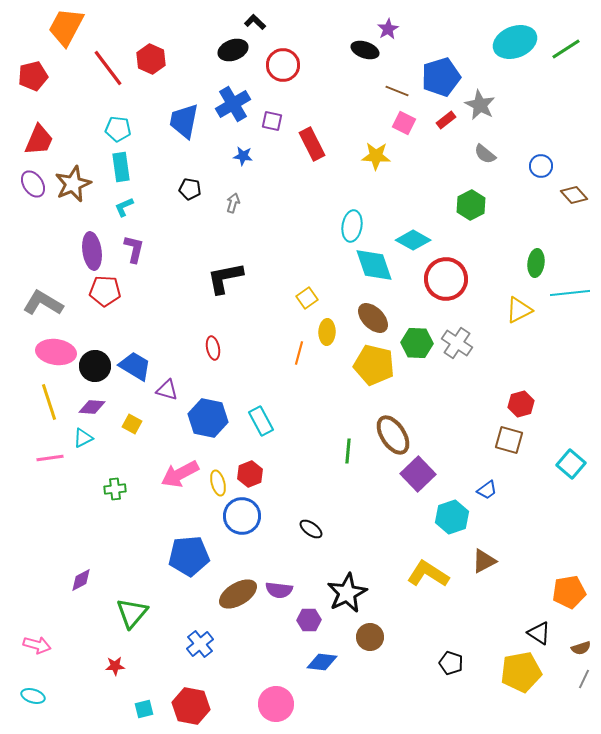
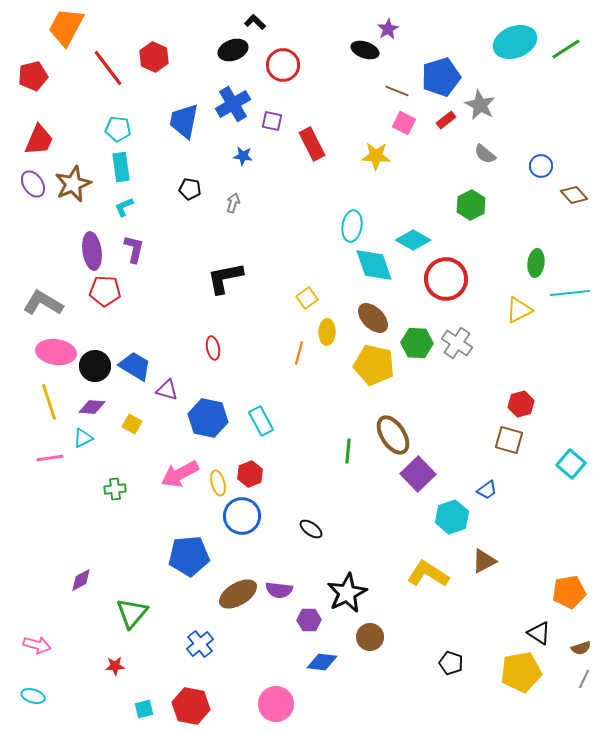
red hexagon at (151, 59): moved 3 px right, 2 px up
